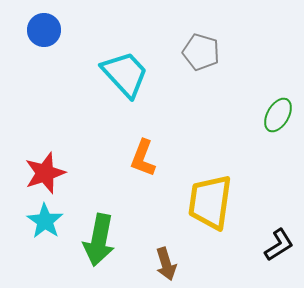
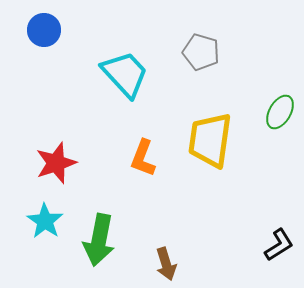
green ellipse: moved 2 px right, 3 px up
red star: moved 11 px right, 10 px up
yellow trapezoid: moved 62 px up
